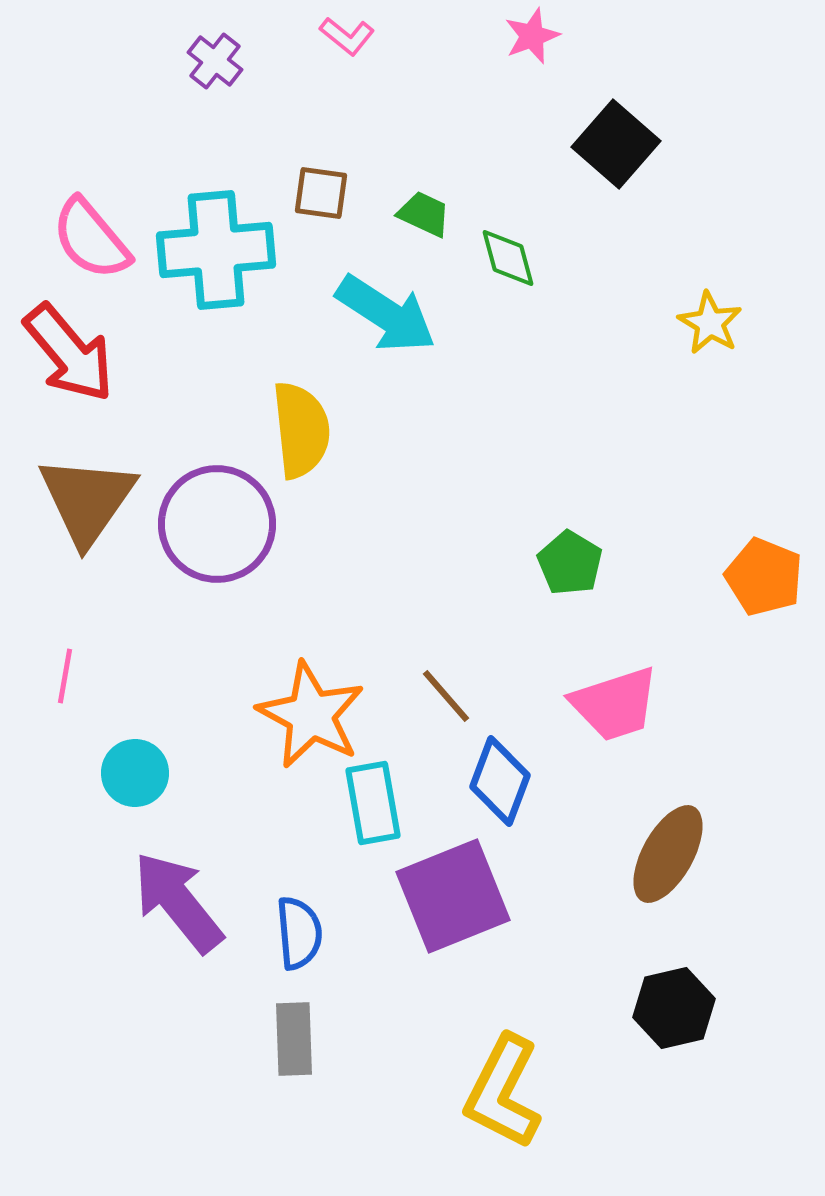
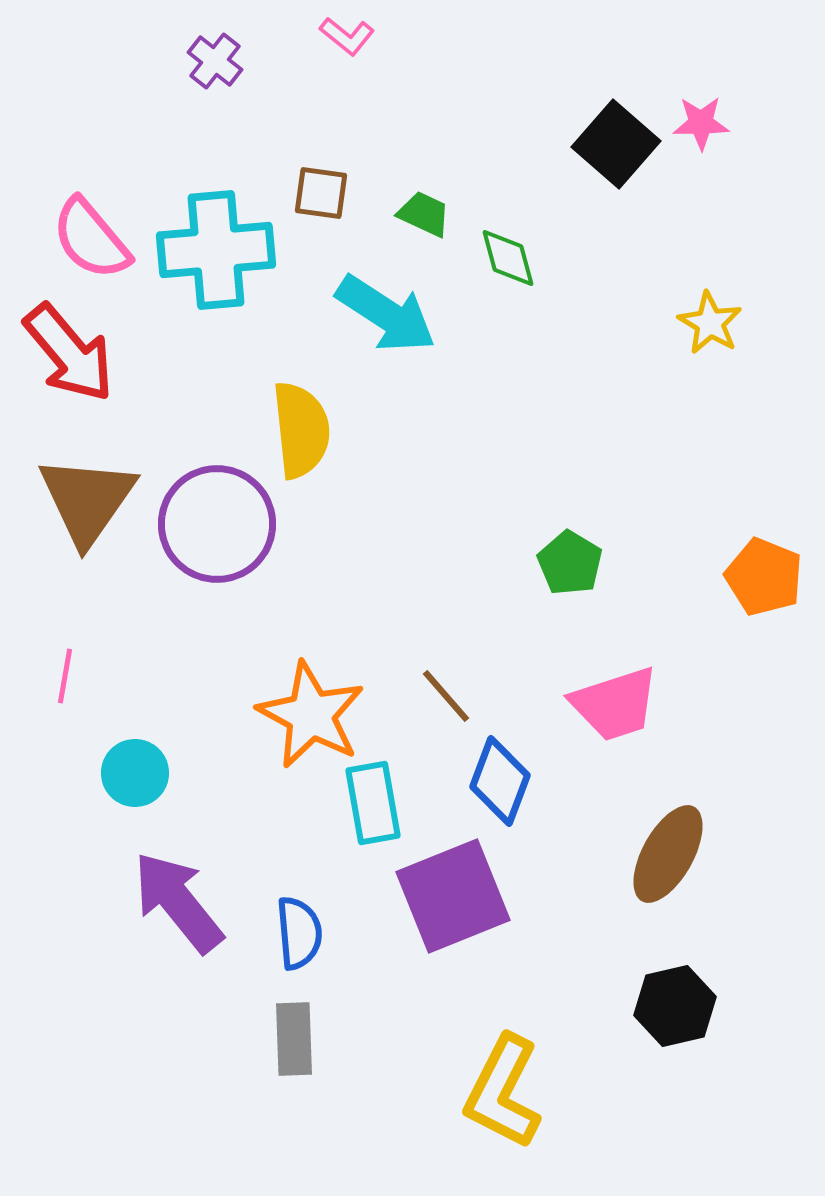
pink star: moved 169 px right, 87 px down; rotated 20 degrees clockwise
black hexagon: moved 1 px right, 2 px up
